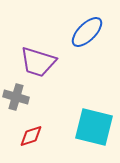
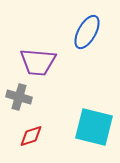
blue ellipse: rotated 16 degrees counterclockwise
purple trapezoid: rotated 12 degrees counterclockwise
gray cross: moved 3 px right
